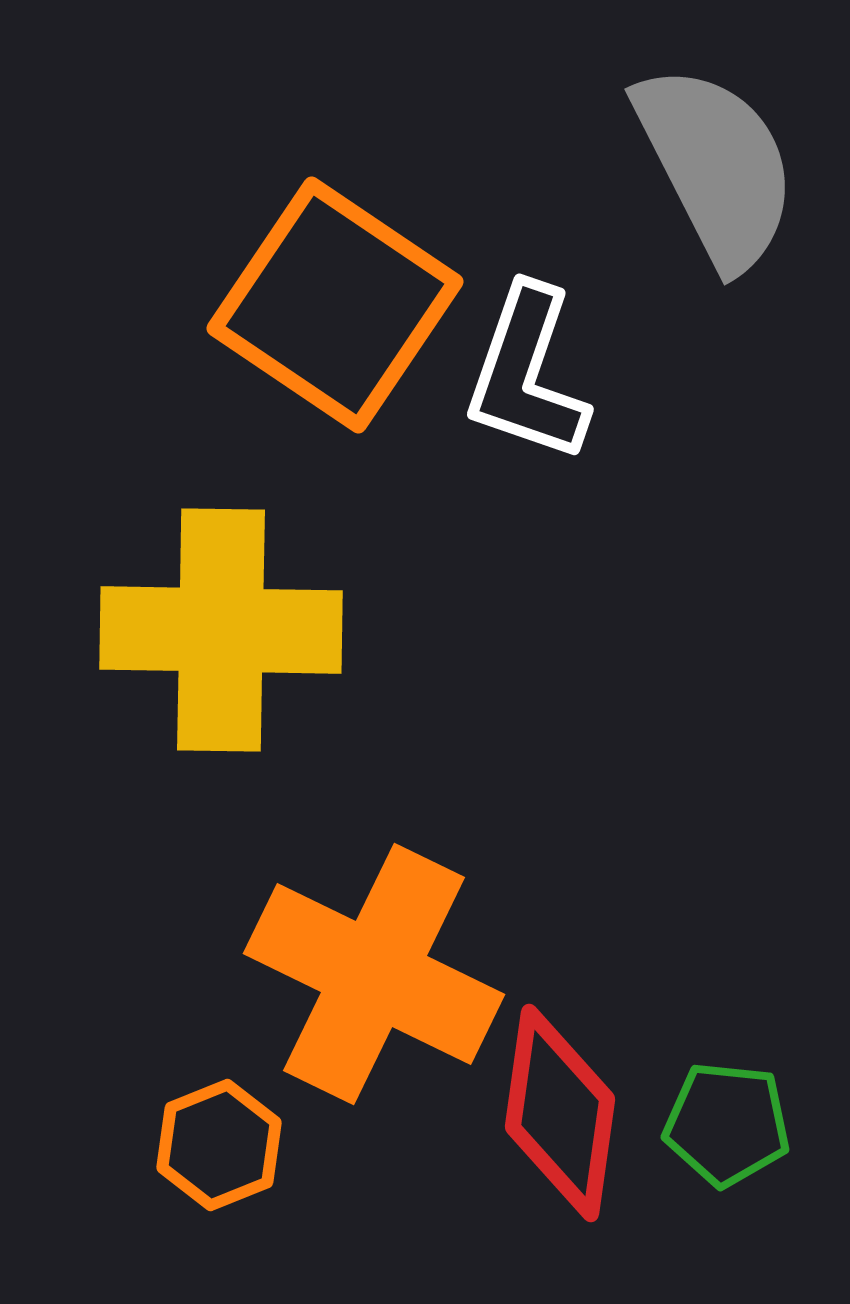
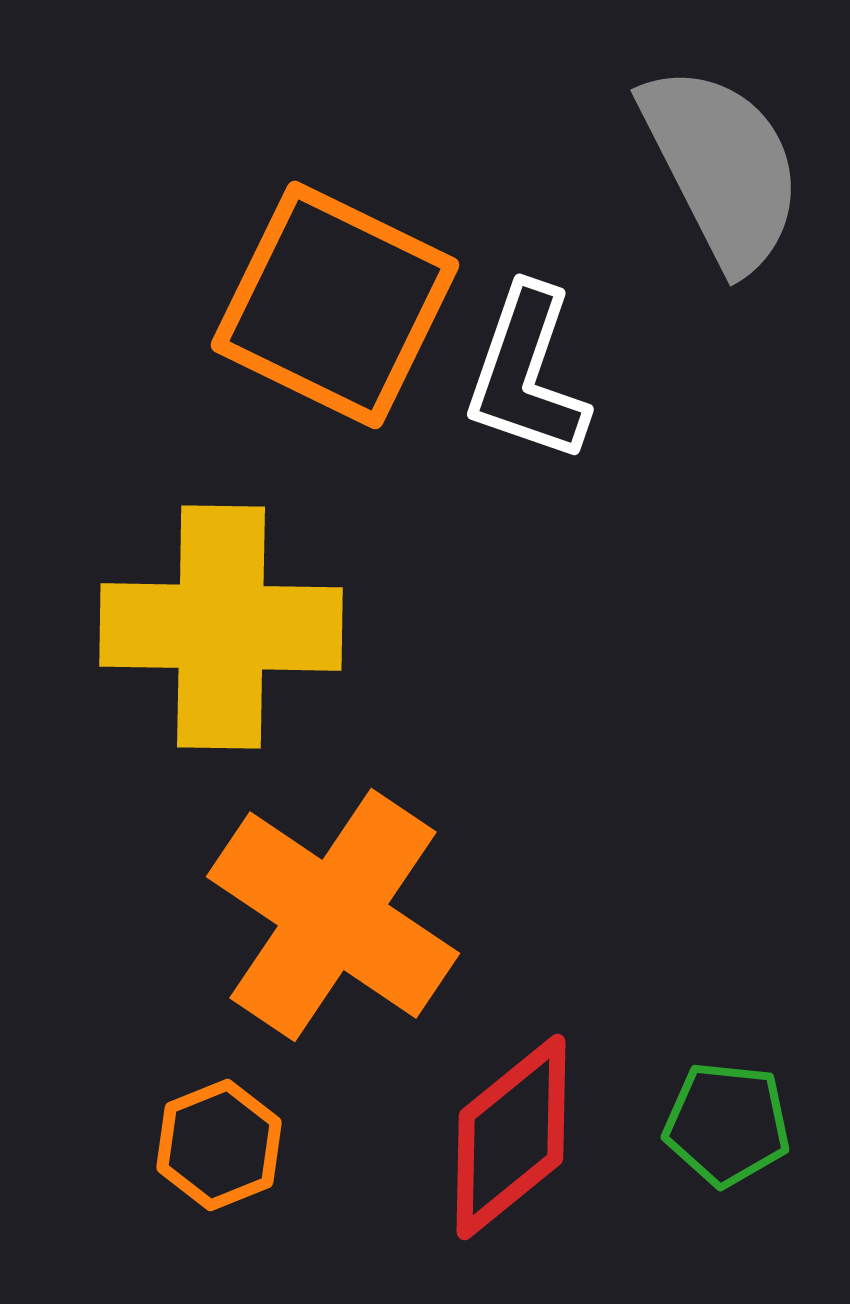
gray semicircle: moved 6 px right, 1 px down
orange square: rotated 8 degrees counterclockwise
yellow cross: moved 3 px up
orange cross: moved 41 px left, 59 px up; rotated 8 degrees clockwise
red diamond: moved 49 px left, 24 px down; rotated 43 degrees clockwise
